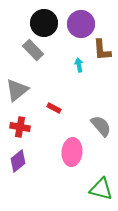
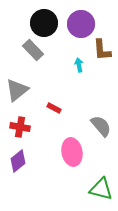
pink ellipse: rotated 16 degrees counterclockwise
